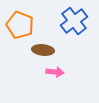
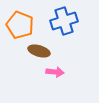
blue cross: moved 10 px left; rotated 20 degrees clockwise
brown ellipse: moved 4 px left, 1 px down; rotated 10 degrees clockwise
